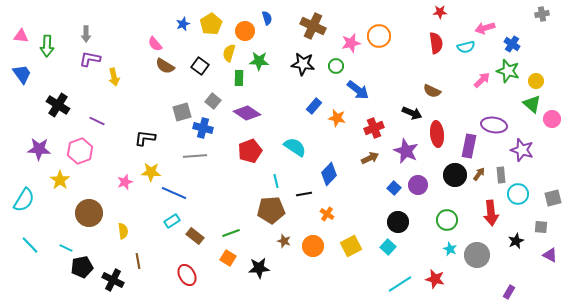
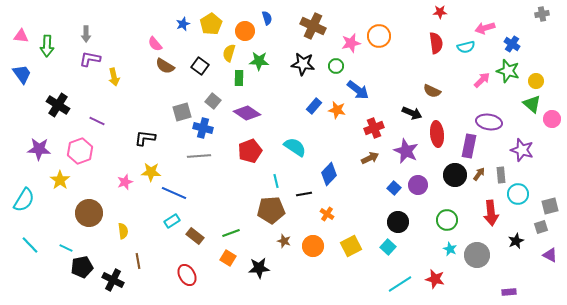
orange star at (337, 118): moved 8 px up
purple ellipse at (494, 125): moved 5 px left, 3 px up
gray line at (195, 156): moved 4 px right
gray square at (553, 198): moved 3 px left, 8 px down
gray square at (541, 227): rotated 24 degrees counterclockwise
purple rectangle at (509, 292): rotated 56 degrees clockwise
